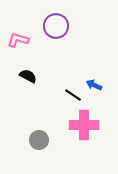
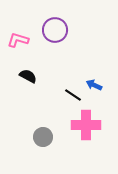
purple circle: moved 1 px left, 4 px down
pink cross: moved 2 px right
gray circle: moved 4 px right, 3 px up
